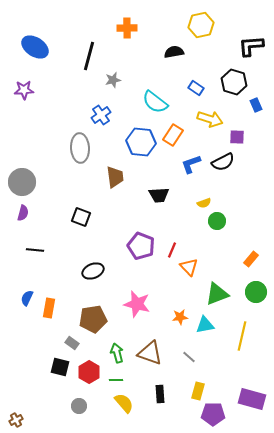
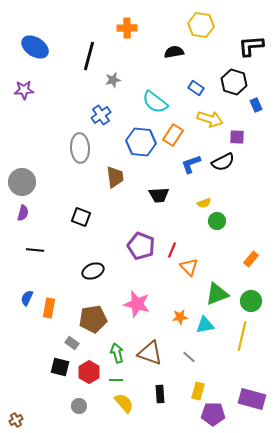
yellow hexagon at (201, 25): rotated 20 degrees clockwise
green circle at (256, 292): moved 5 px left, 9 px down
